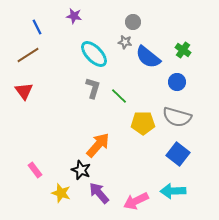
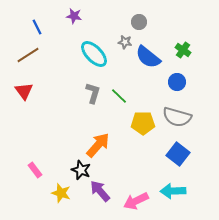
gray circle: moved 6 px right
gray L-shape: moved 5 px down
purple arrow: moved 1 px right, 2 px up
